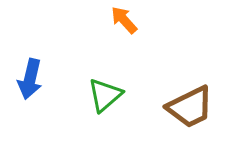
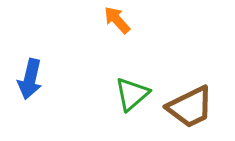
orange arrow: moved 7 px left
green triangle: moved 27 px right, 1 px up
